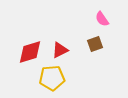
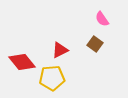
brown square: rotated 35 degrees counterclockwise
red diamond: moved 8 px left, 10 px down; rotated 68 degrees clockwise
